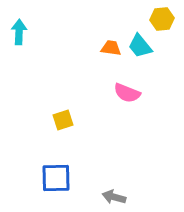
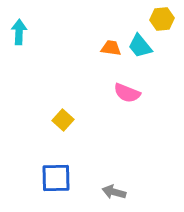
yellow square: rotated 30 degrees counterclockwise
gray arrow: moved 5 px up
